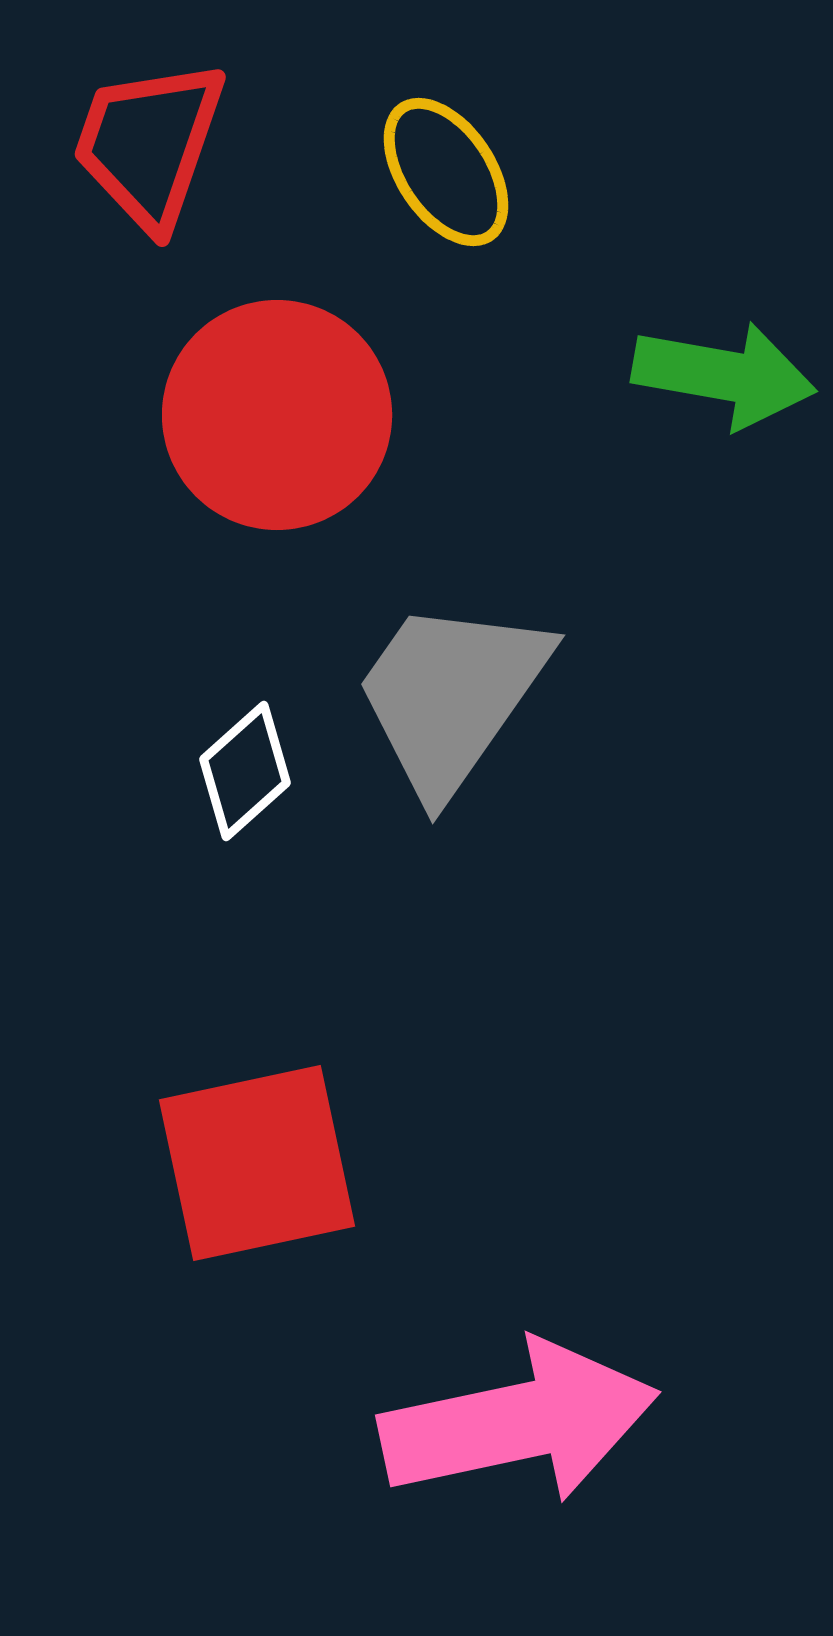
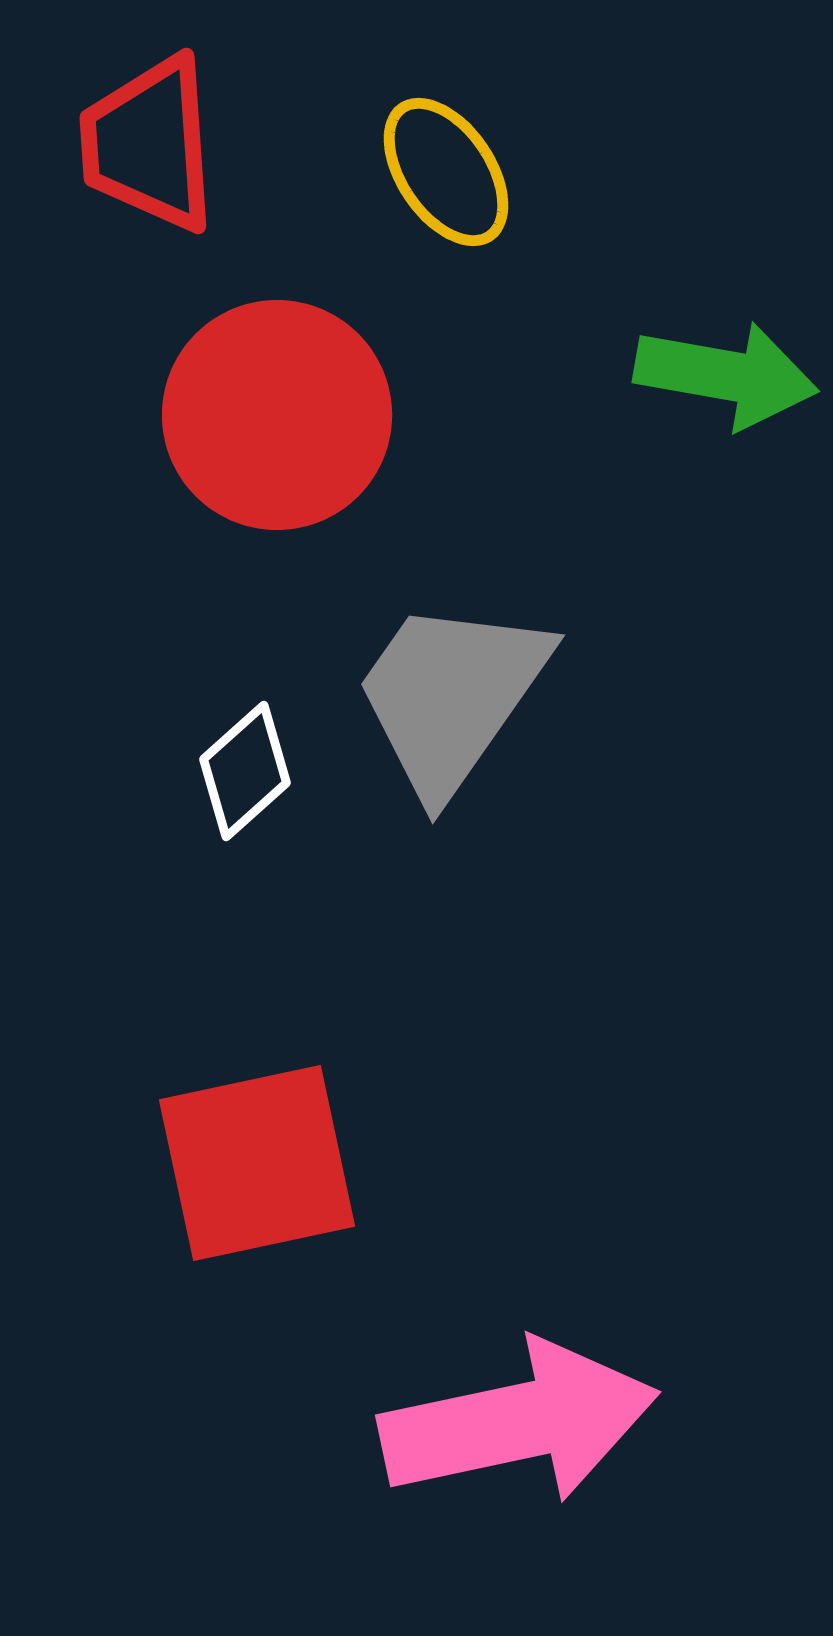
red trapezoid: rotated 23 degrees counterclockwise
green arrow: moved 2 px right
